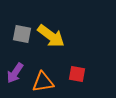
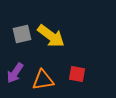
gray square: rotated 24 degrees counterclockwise
orange triangle: moved 2 px up
